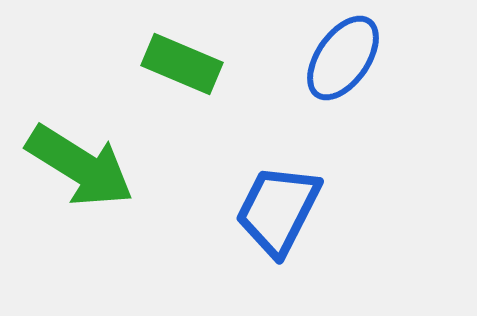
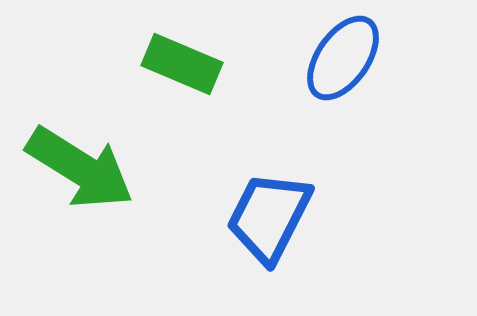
green arrow: moved 2 px down
blue trapezoid: moved 9 px left, 7 px down
